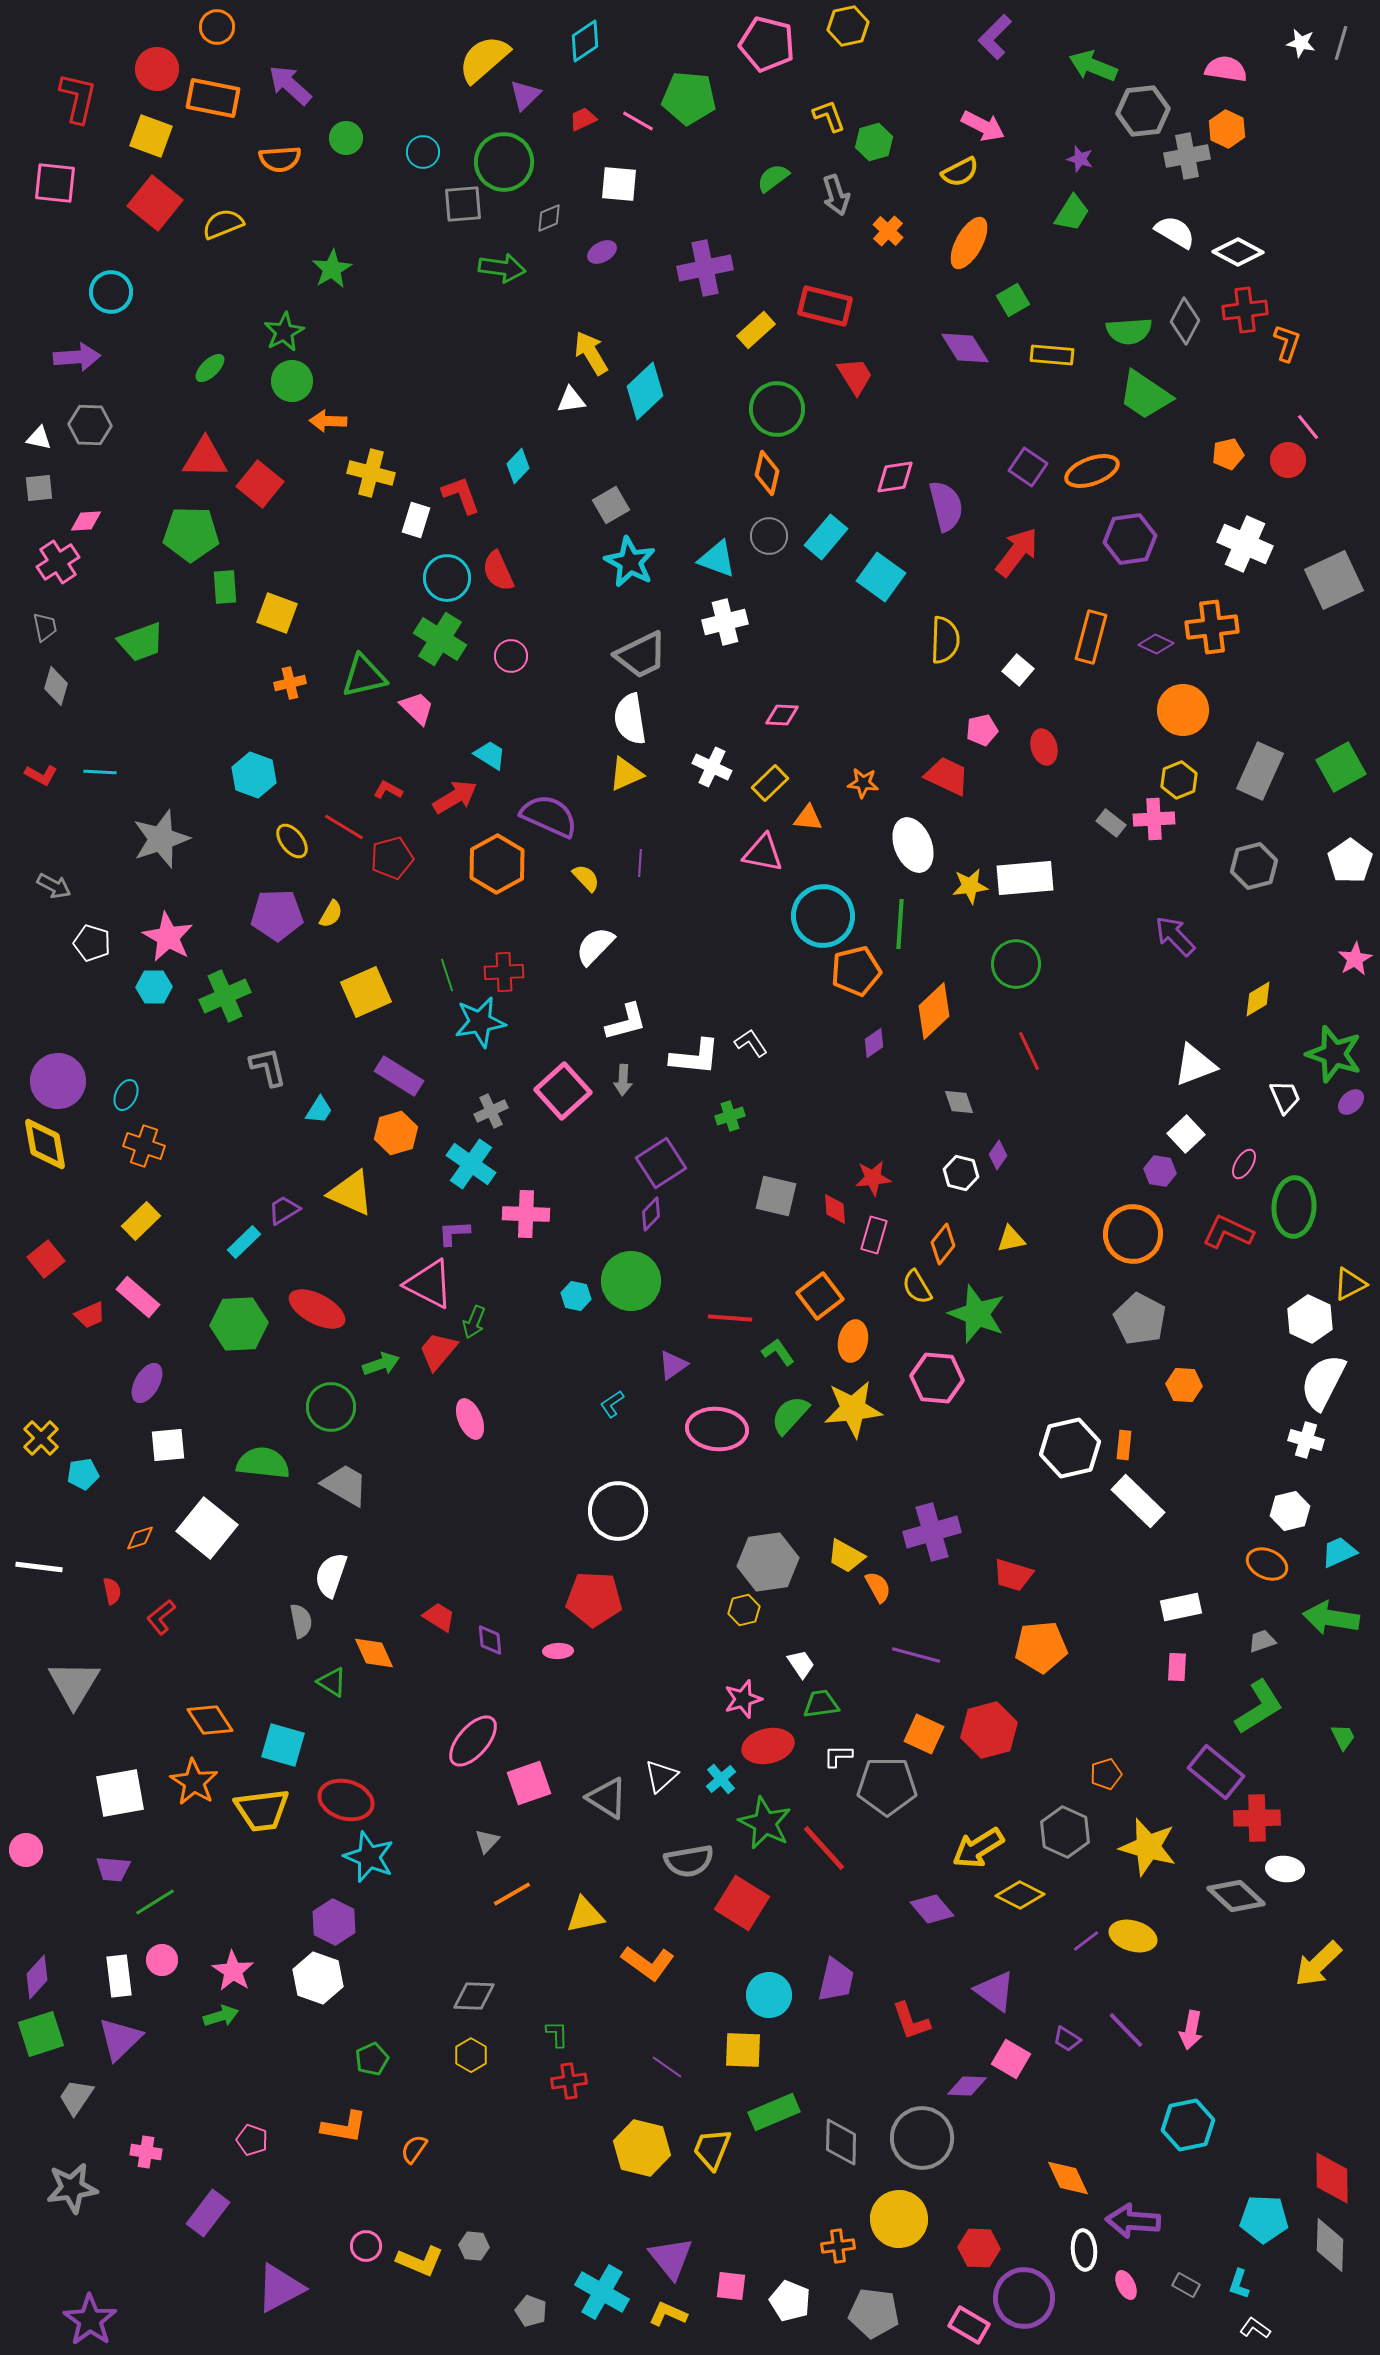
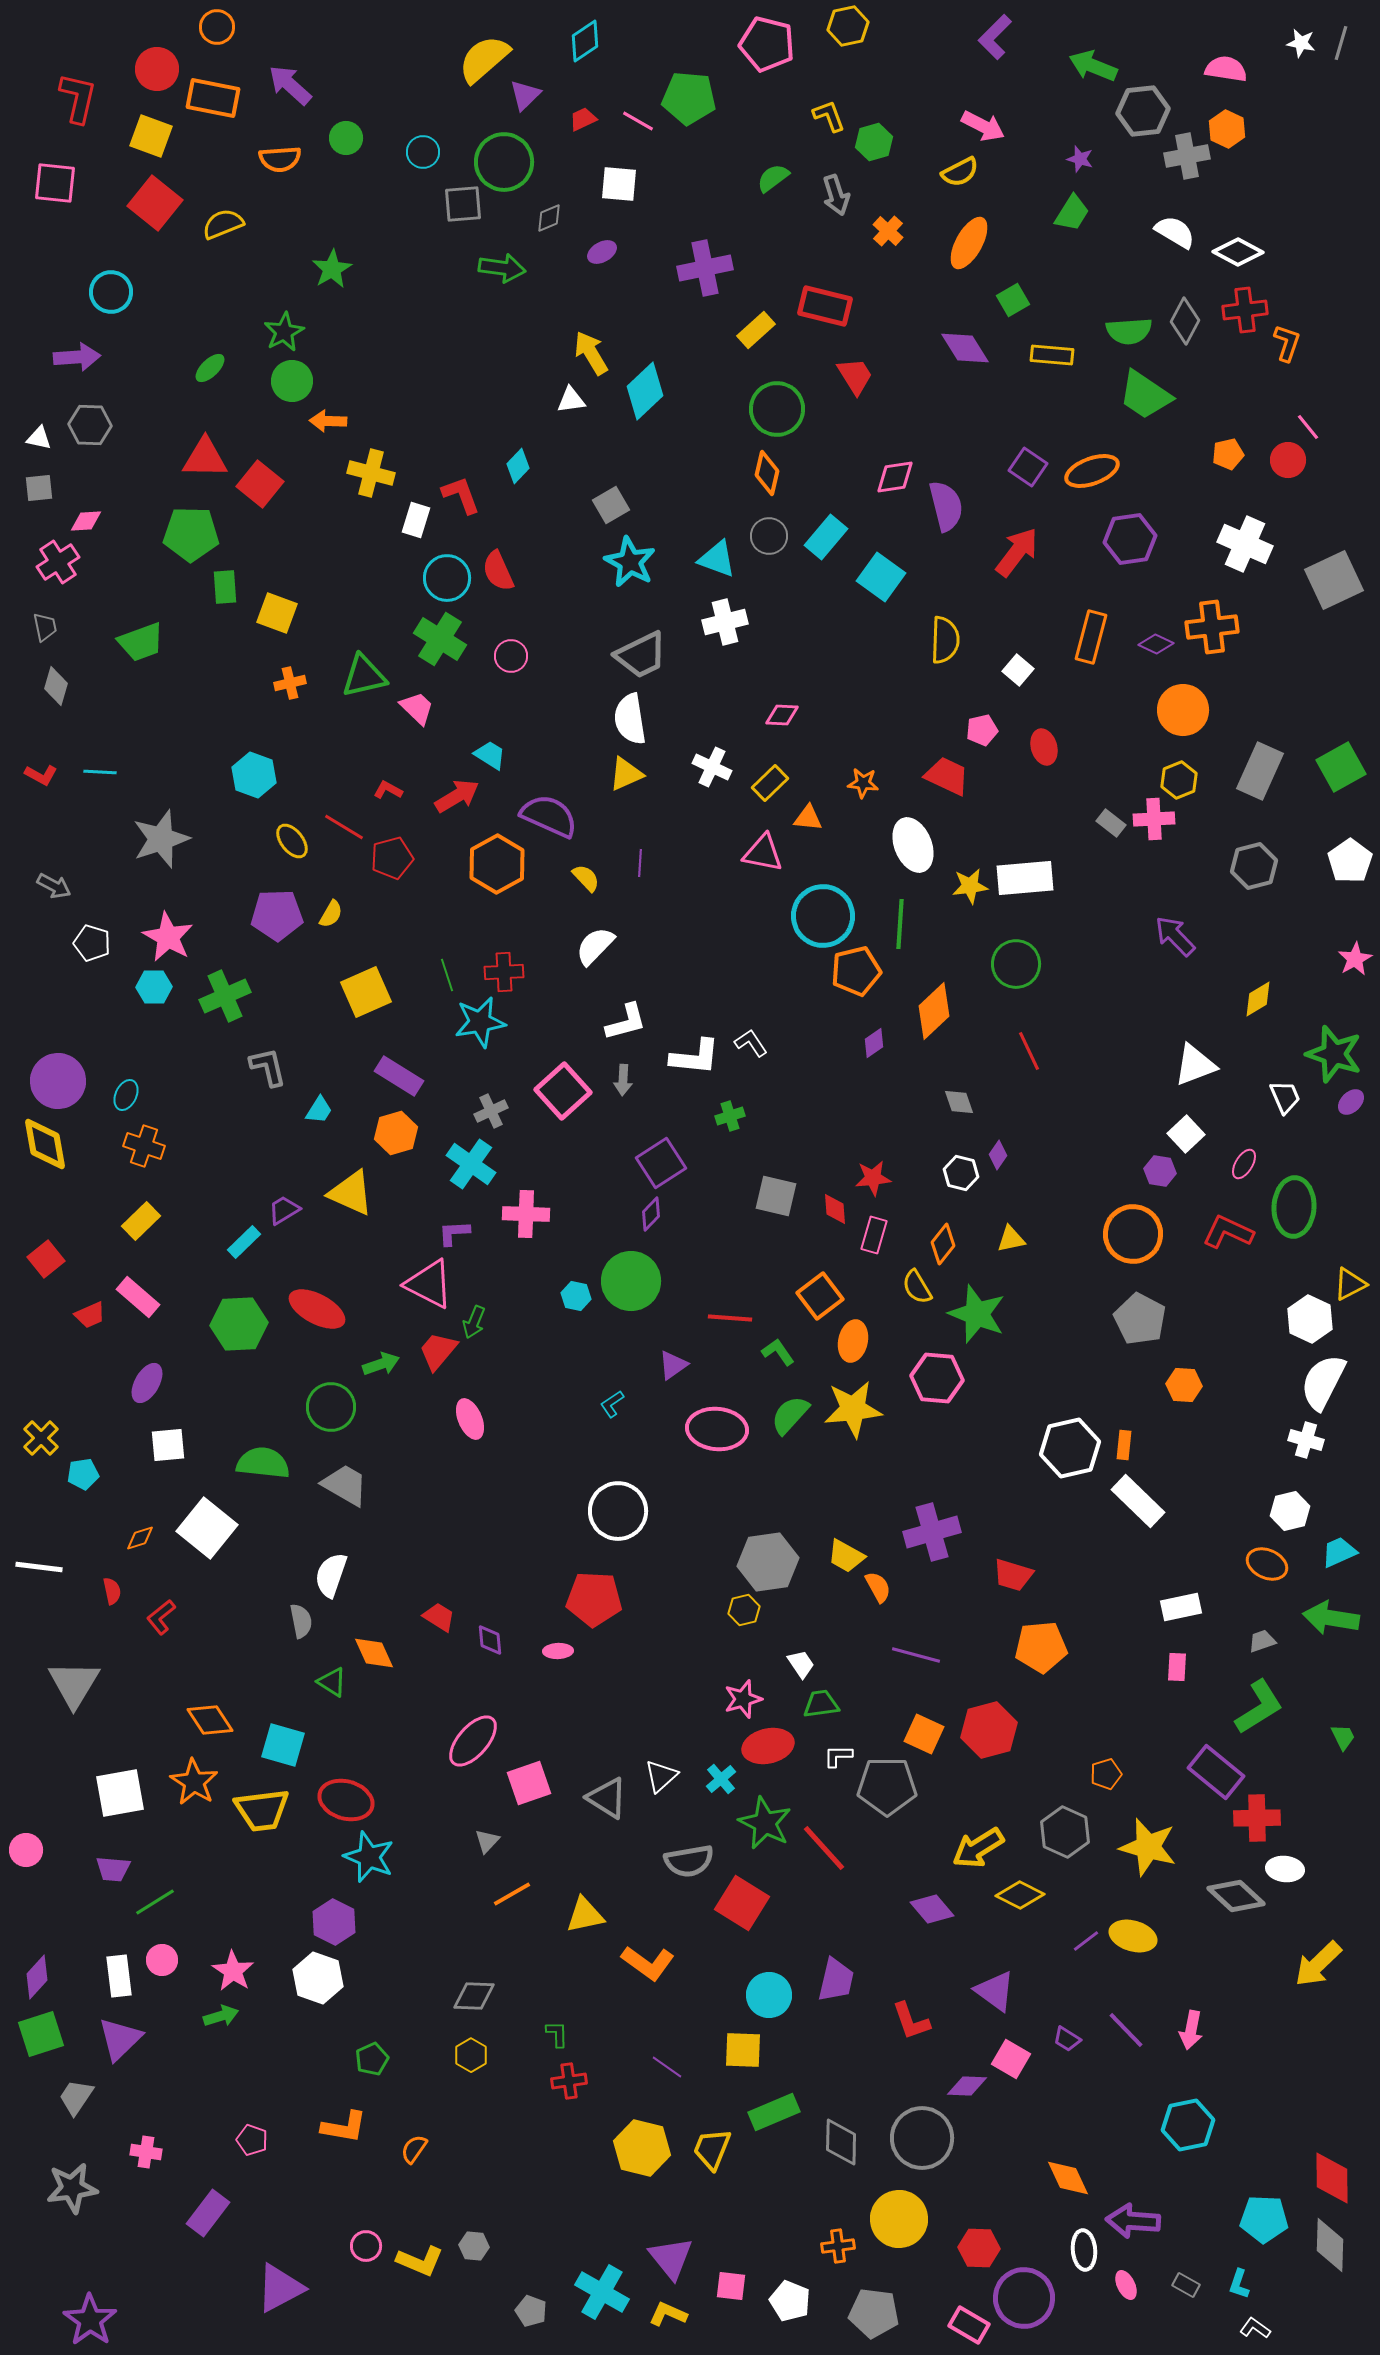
red arrow at (455, 797): moved 2 px right, 1 px up
